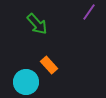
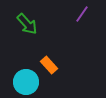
purple line: moved 7 px left, 2 px down
green arrow: moved 10 px left
